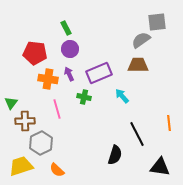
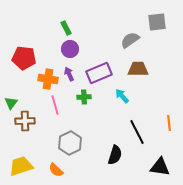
gray semicircle: moved 11 px left
red pentagon: moved 11 px left, 5 px down
brown trapezoid: moved 4 px down
green cross: rotated 16 degrees counterclockwise
pink line: moved 2 px left, 4 px up
black line: moved 2 px up
gray hexagon: moved 29 px right
orange semicircle: moved 1 px left
